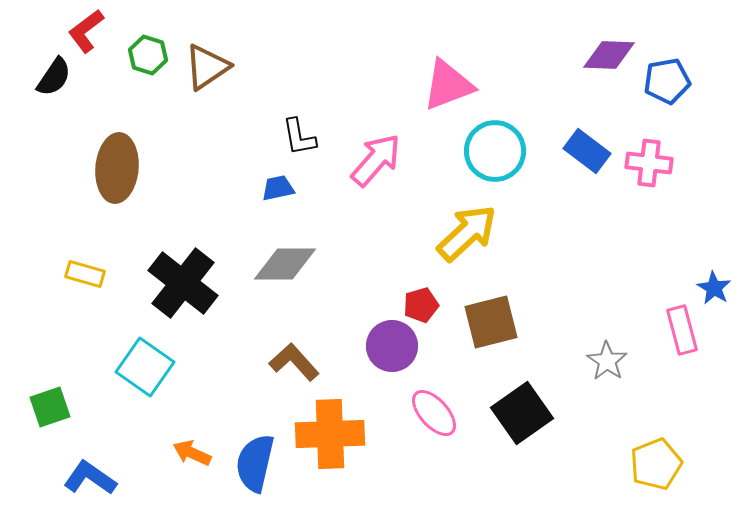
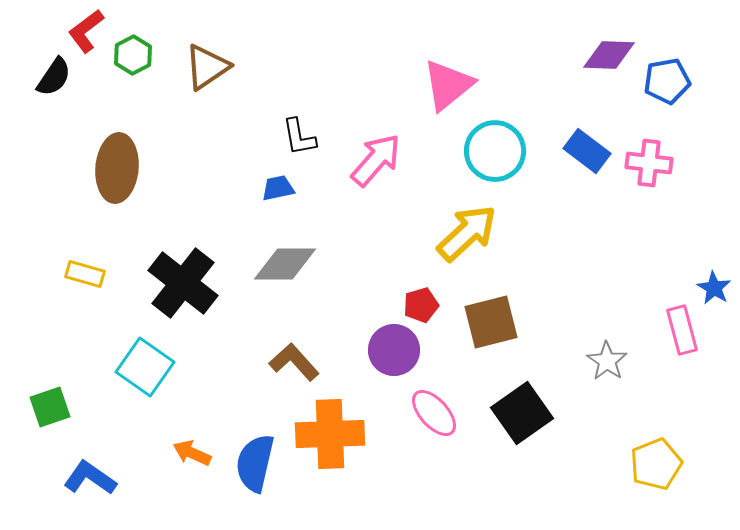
green hexagon: moved 15 px left; rotated 15 degrees clockwise
pink triangle: rotated 18 degrees counterclockwise
purple circle: moved 2 px right, 4 px down
